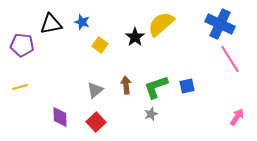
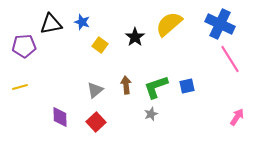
yellow semicircle: moved 8 px right
purple pentagon: moved 2 px right, 1 px down; rotated 10 degrees counterclockwise
